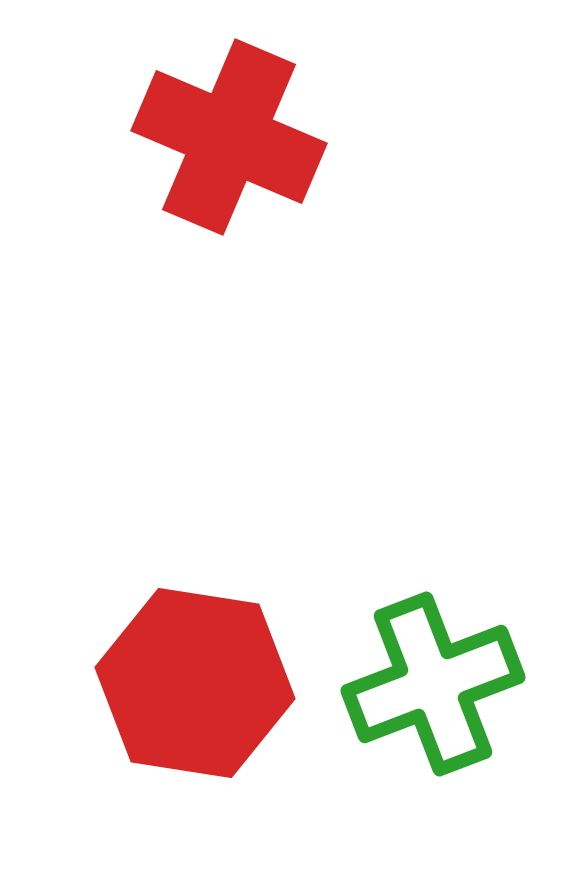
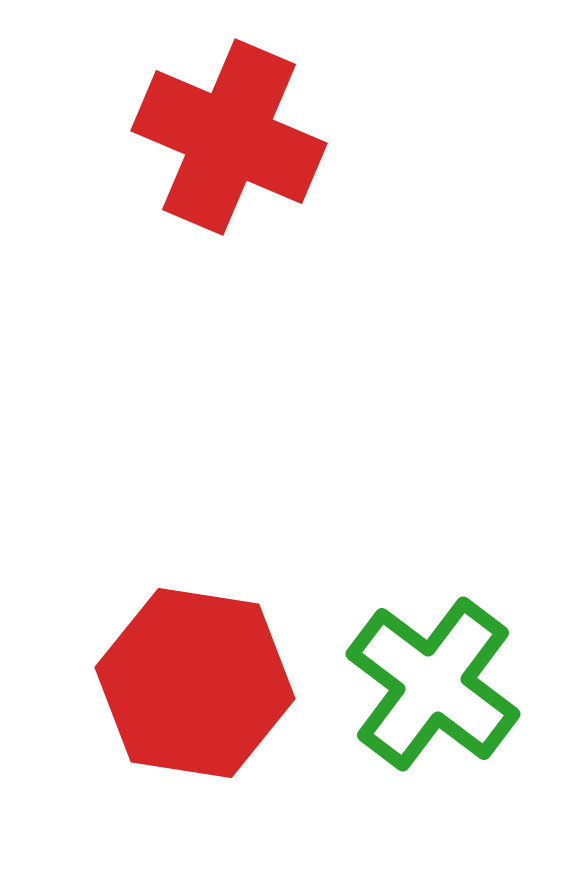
green cross: rotated 32 degrees counterclockwise
